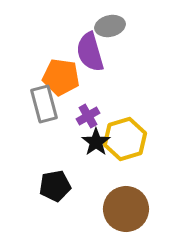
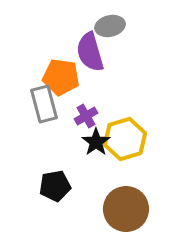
purple cross: moved 2 px left
